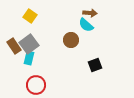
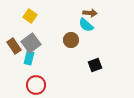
gray square: moved 2 px right, 1 px up
